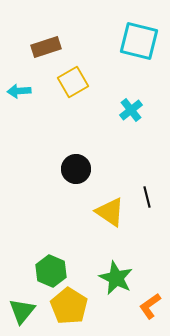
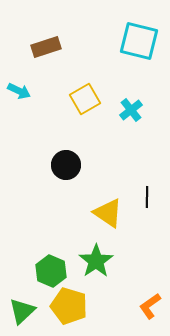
yellow square: moved 12 px right, 17 px down
cyan arrow: rotated 150 degrees counterclockwise
black circle: moved 10 px left, 4 px up
black line: rotated 15 degrees clockwise
yellow triangle: moved 2 px left, 1 px down
green star: moved 20 px left, 17 px up; rotated 12 degrees clockwise
yellow pentagon: rotated 15 degrees counterclockwise
green triangle: rotated 8 degrees clockwise
